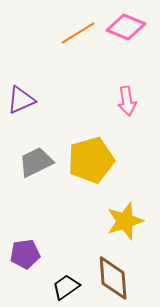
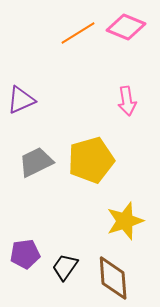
black trapezoid: moved 1 px left, 20 px up; rotated 20 degrees counterclockwise
